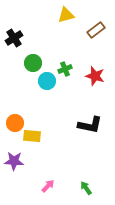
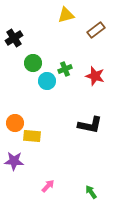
green arrow: moved 5 px right, 4 px down
